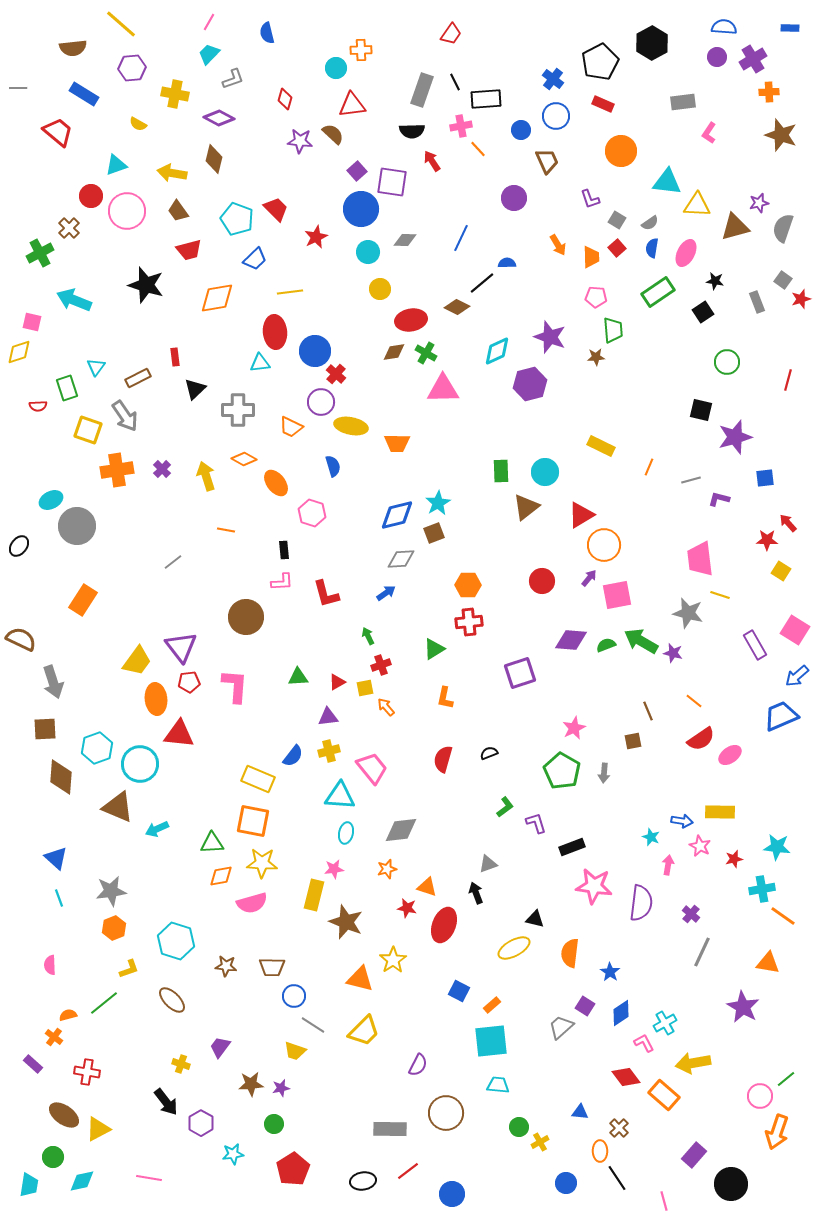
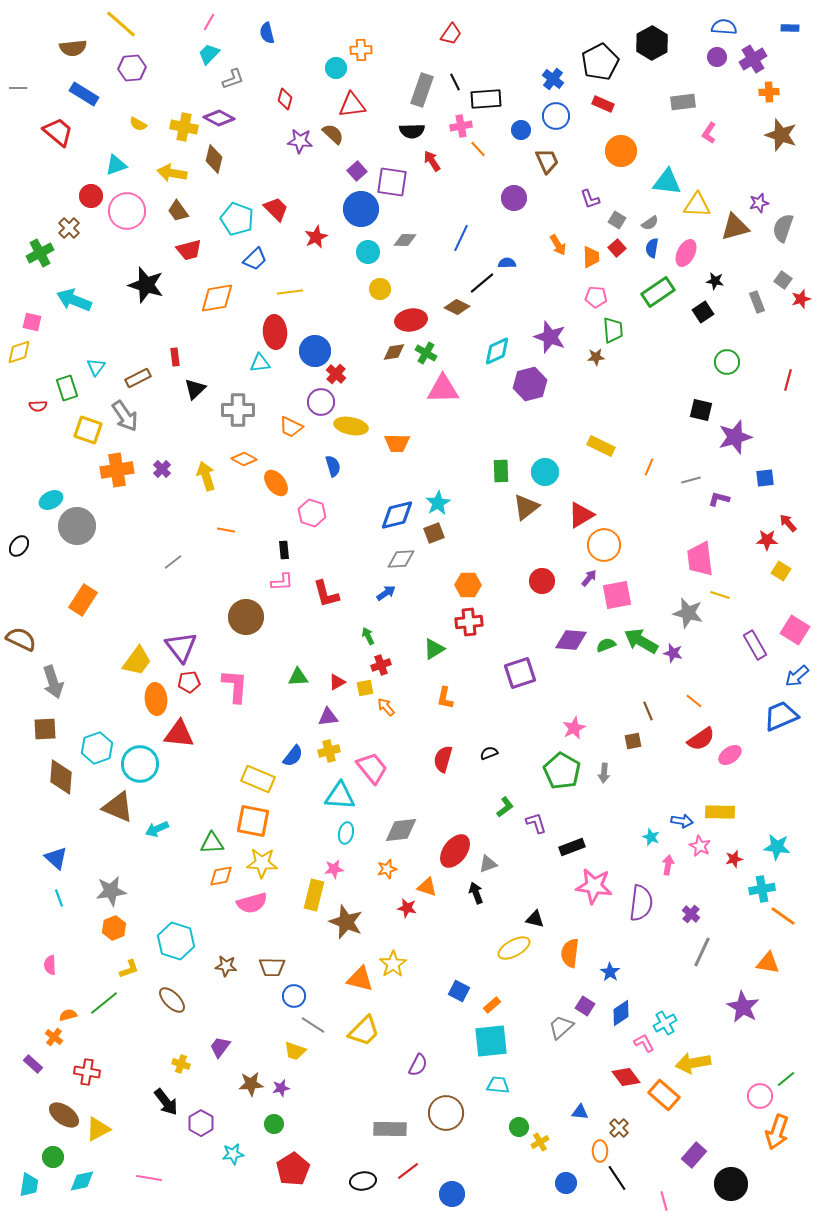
yellow cross at (175, 94): moved 9 px right, 33 px down
red ellipse at (444, 925): moved 11 px right, 74 px up; rotated 16 degrees clockwise
yellow star at (393, 960): moved 4 px down
